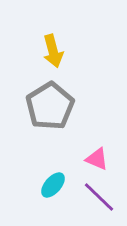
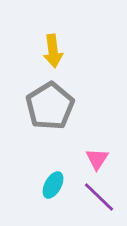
yellow arrow: rotated 8 degrees clockwise
pink triangle: rotated 40 degrees clockwise
cyan ellipse: rotated 12 degrees counterclockwise
